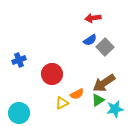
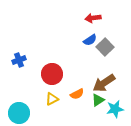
yellow triangle: moved 10 px left, 4 px up
